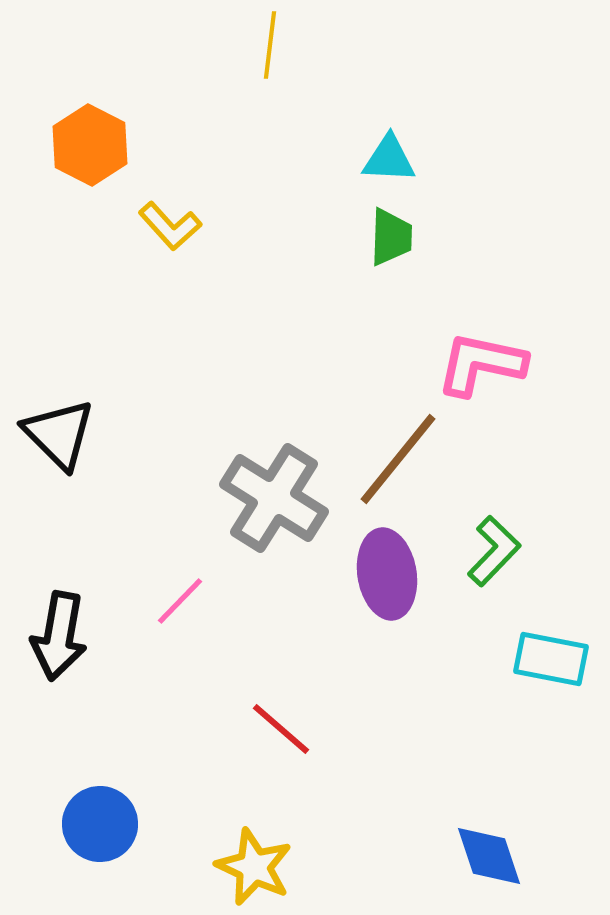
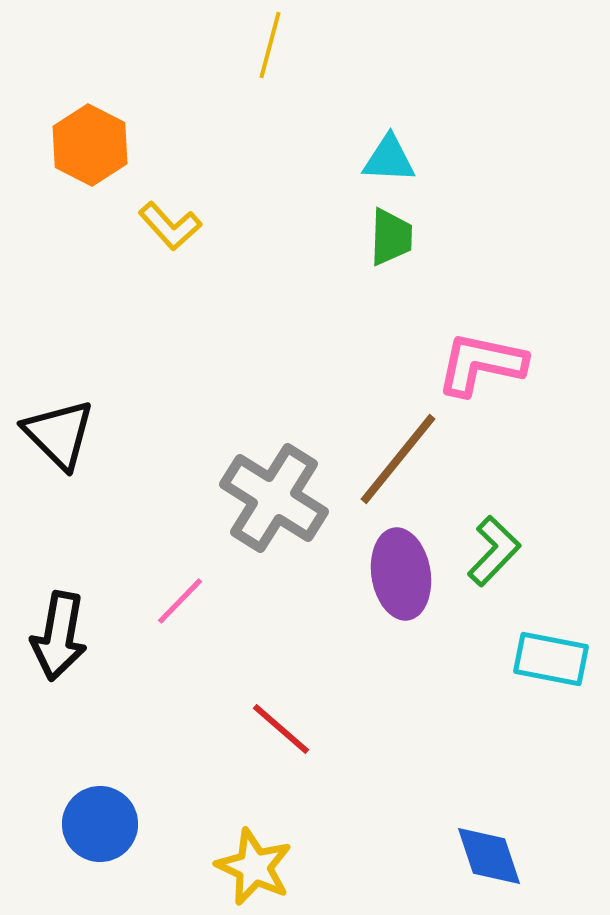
yellow line: rotated 8 degrees clockwise
purple ellipse: moved 14 px right
